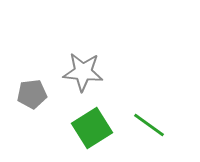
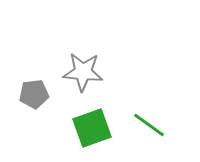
gray pentagon: moved 2 px right
green square: rotated 12 degrees clockwise
